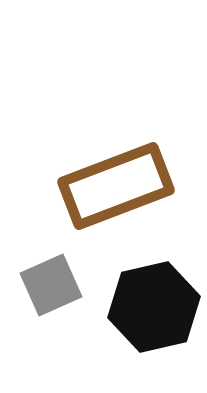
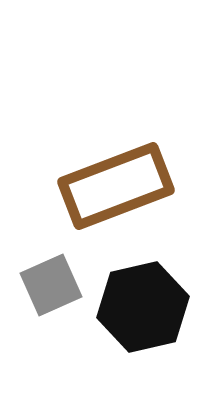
black hexagon: moved 11 px left
